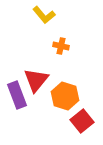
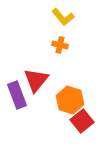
yellow L-shape: moved 19 px right, 2 px down
orange cross: moved 1 px left, 1 px up
orange hexagon: moved 5 px right, 4 px down
